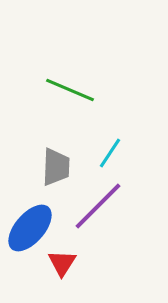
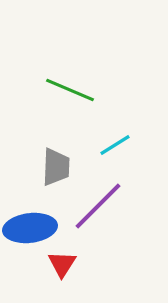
cyan line: moved 5 px right, 8 px up; rotated 24 degrees clockwise
blue ellipse: rotated 42 degrees clockwise
red triangle: moved 1 px down
